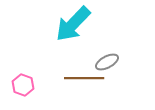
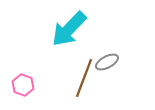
cyan arrow: moved 4 px left, 5 px down
brown line: rotated 69 degrees counterclockwise
